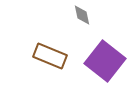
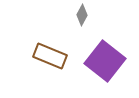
gray diamond: rotated 40 degrees clockwise
